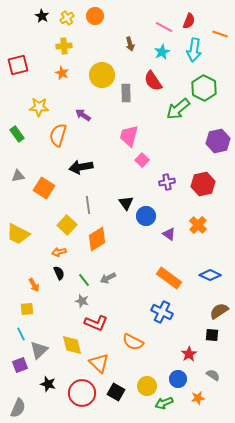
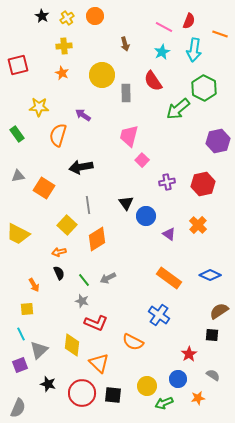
brown arrow at (130, 44): moved 5 px left
blue cross at (162, 312): moved 3 px left, 3 px down; rotated 10 degrees clockwise
yellow diamond at (72, 345): rotated 20 degrees clockwise
black square at (116, 392): moved 3 px left, 3 px down; rotated 24 degrees counterclockwise
